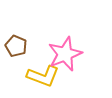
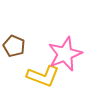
brown pentagon: moved 2 px left
